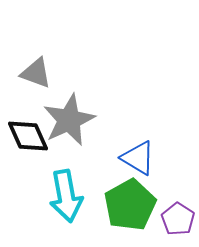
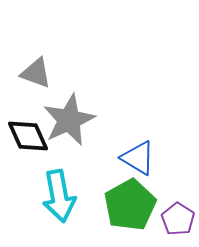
cyan arrow: moved 7 px left
